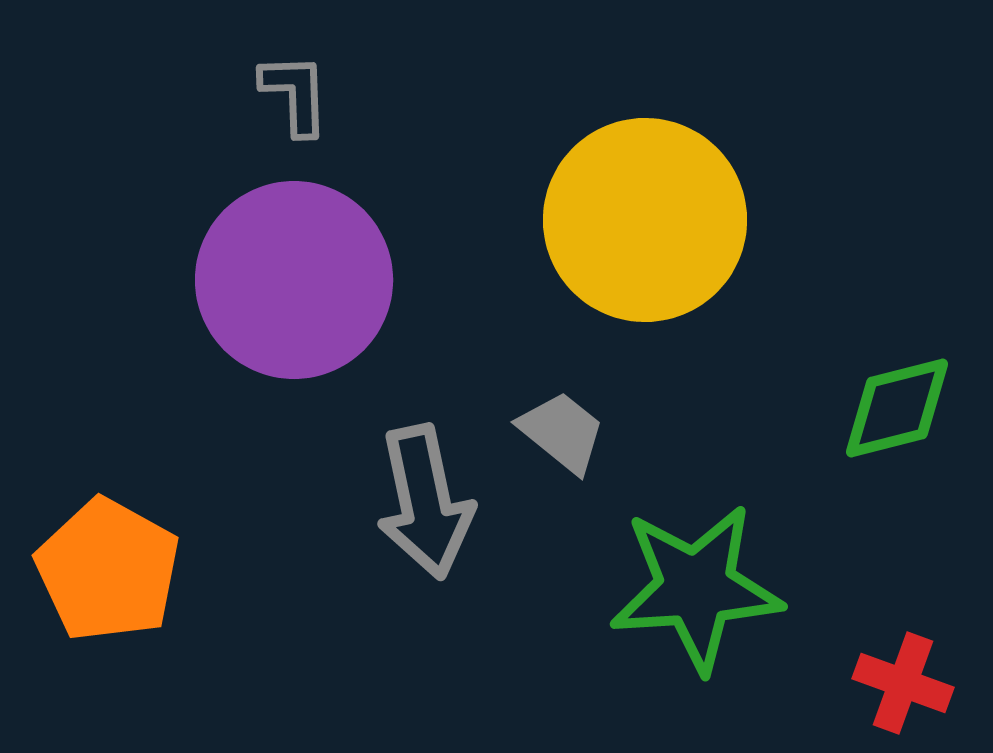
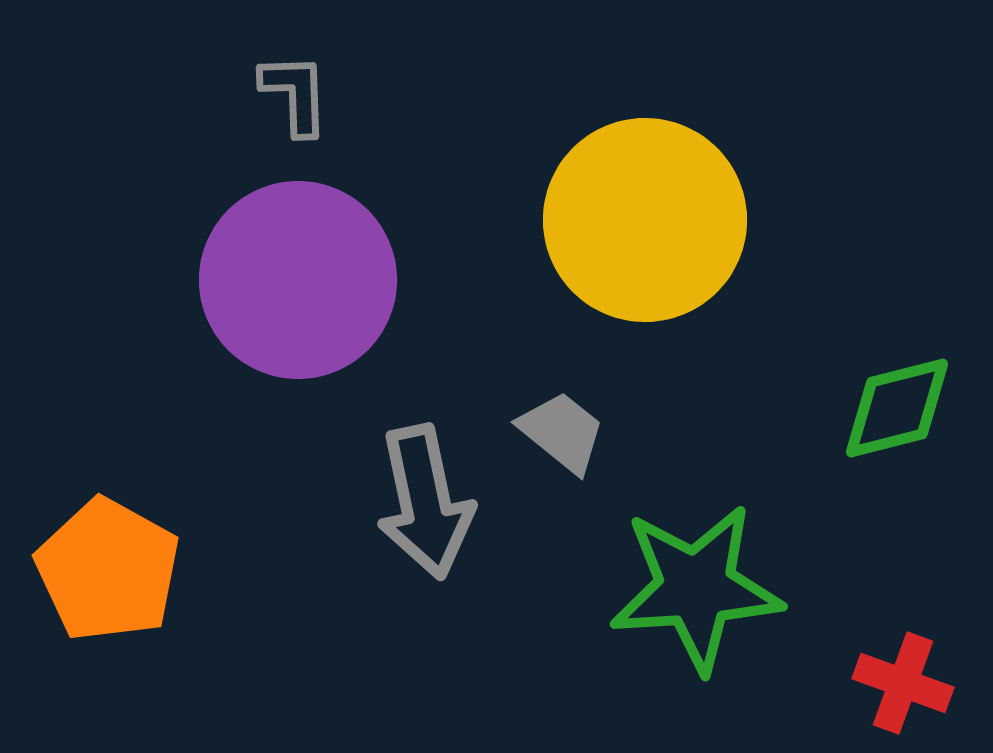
purple circle: moved 4 px right
